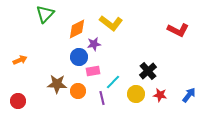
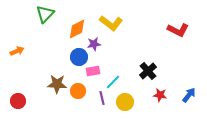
orange arrow: moved 3 px left, 9 px up
yellow circle: moved 11 px left, 8 px down
